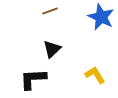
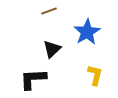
brown line: moved 1 px left
blue star: moved 14 px left, 15 px down; rotated 16 degrees clockwise
yellow L-shape: rotated 45 degrees clockwise
